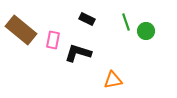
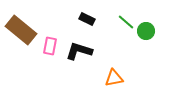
green line: rotated 30 degrees counterclockwise
pink rectangle: moved 3 px left, 6 px down
black L-shape: moved 1 px right, 2 px up
orange triangle: moved 1 px right, 2 px up
